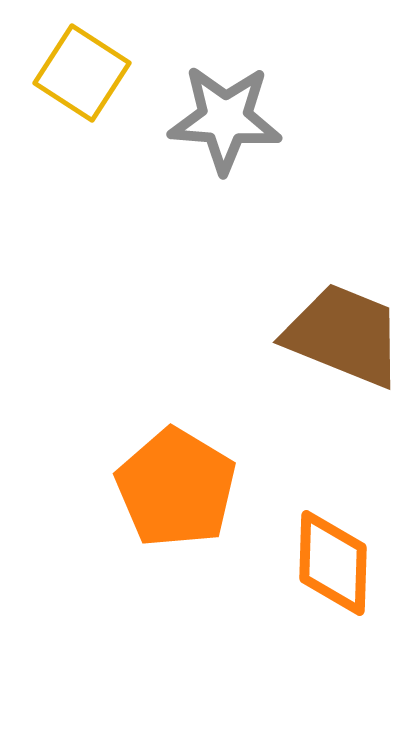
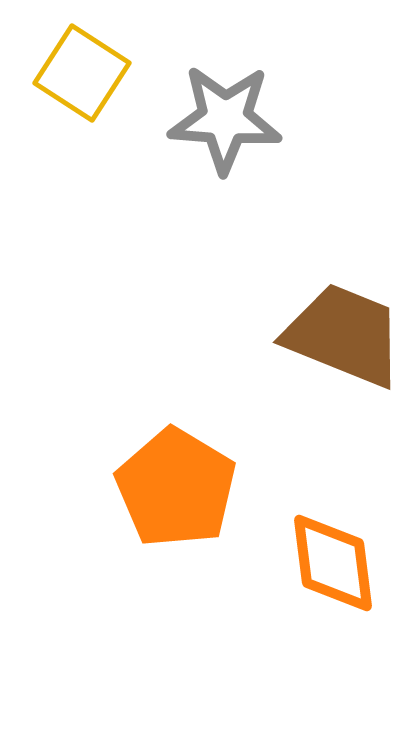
orange diamond: rotated 9 degrees counterclockwise
